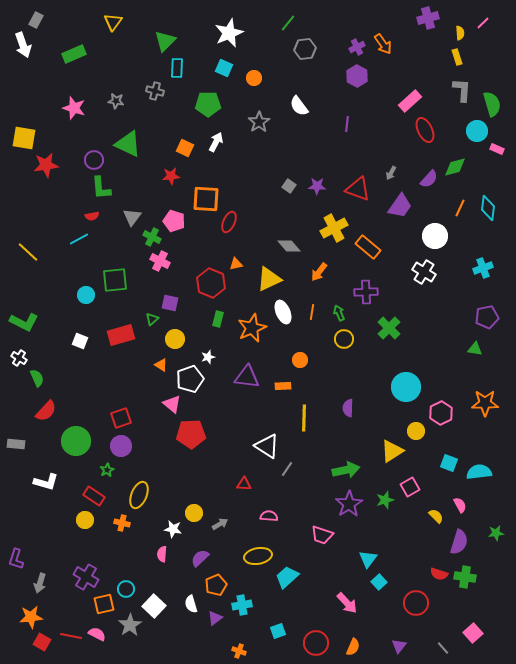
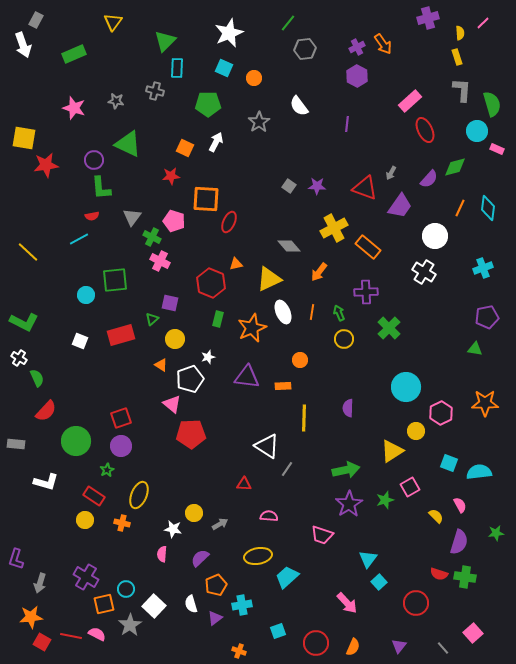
red triangle at (358, 189): moved 7 px right, 1 px up
